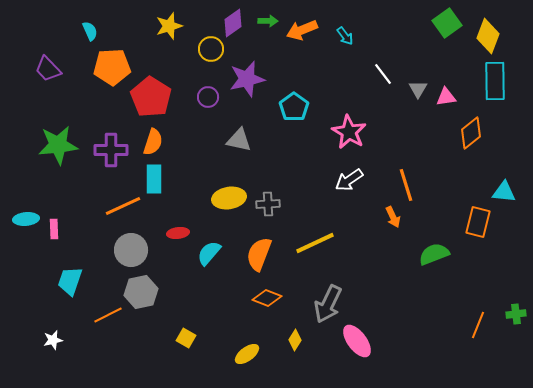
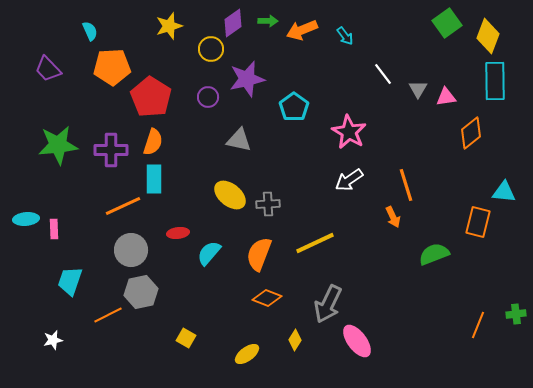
yellow ellipse at (229, 198): moved 1 px right, 3 px up; rotated 48 degrees clockwise
